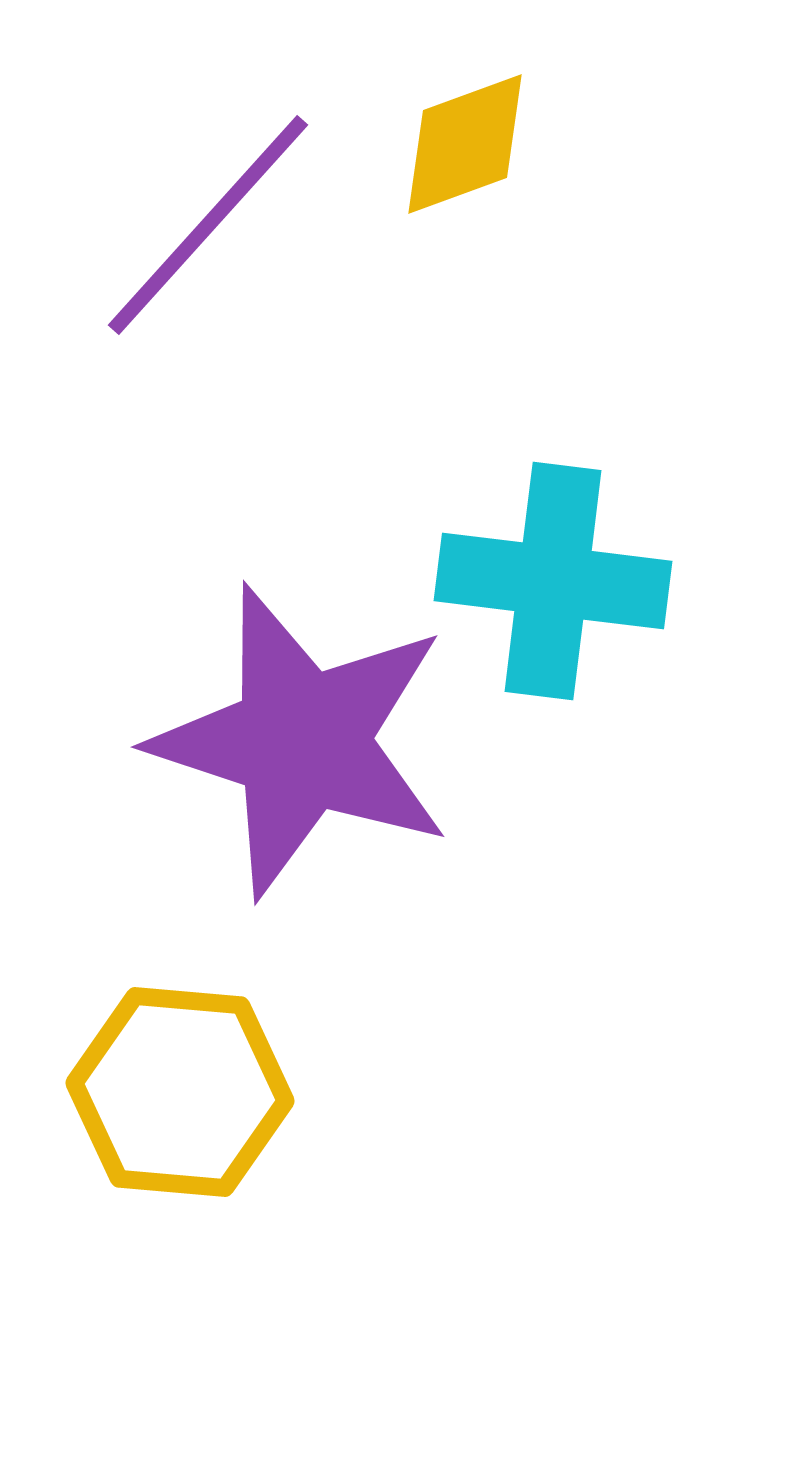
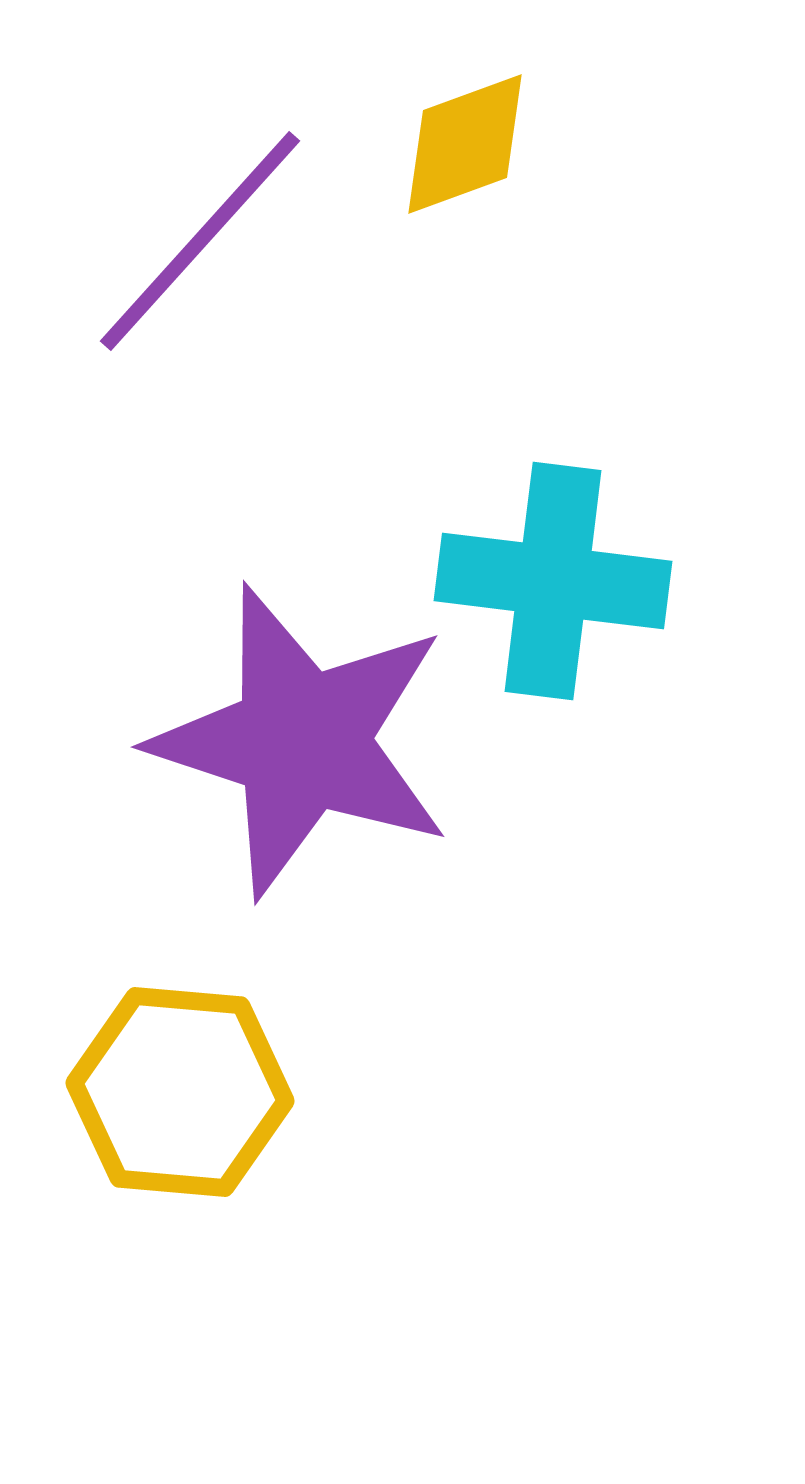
purple line: moved 8 px left, 16 px down
